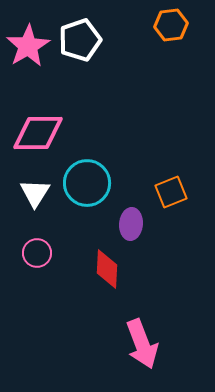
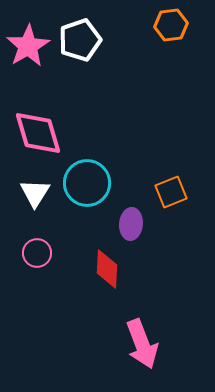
pink diamond: rotated 74 degrees clockwise
